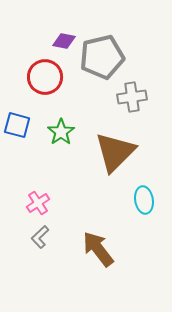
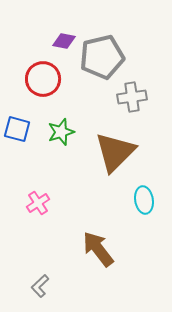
red circle: moved 2 px left, 2 px down
blue square: moved 4 px down
green star: rotated 16 degrees clockwise
gray L-shape: moved 49 px down
